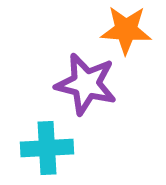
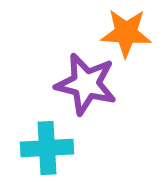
orange star: moved 3 px down
